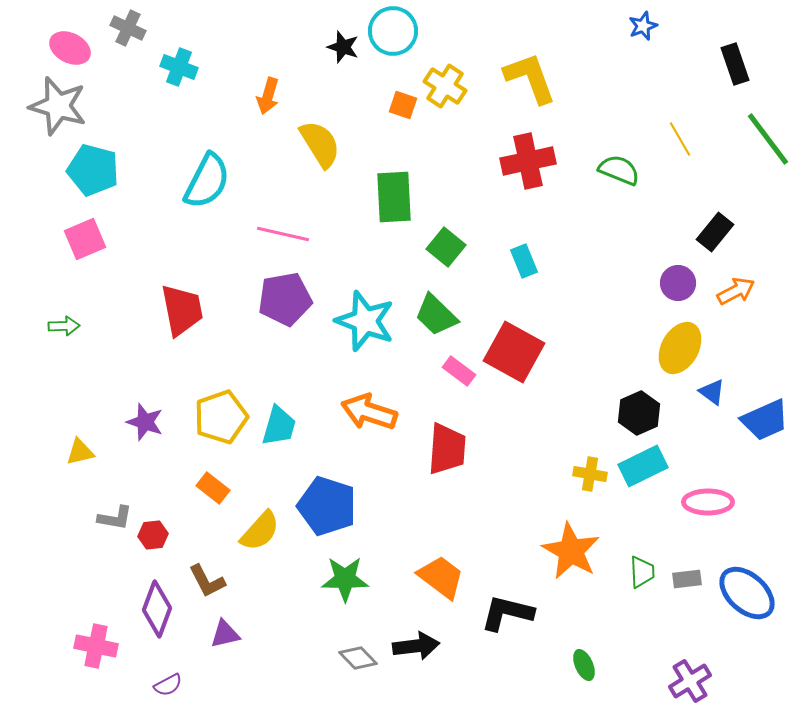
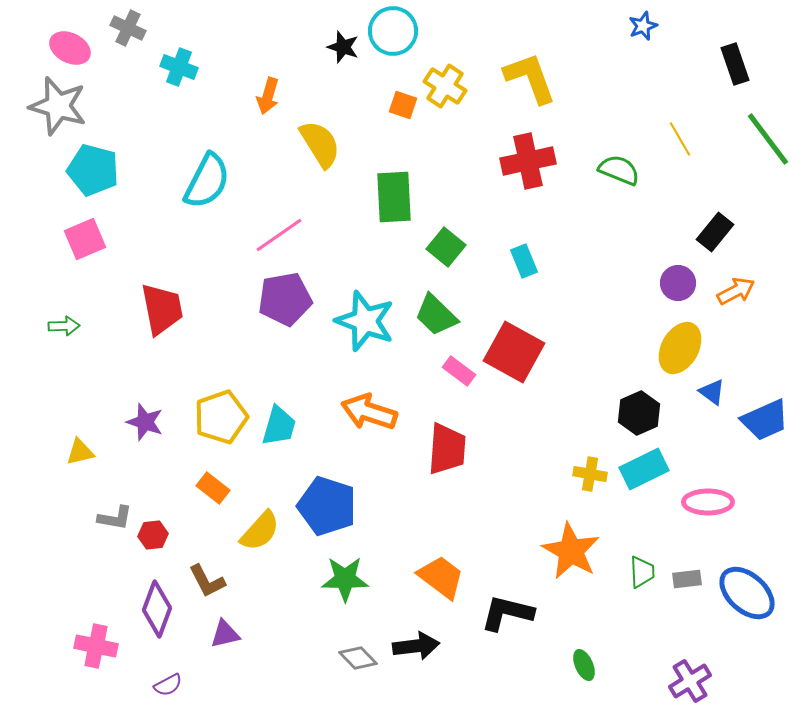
pink line at (283, 234): moved 4 px left, 1 px down; rotated 48 degrees counterclockwise
red trapezoid at (182, 310): moved 20 px left, 1 px up
cyan rectangle at (643, 466): moved 1 px right, 3 px down
